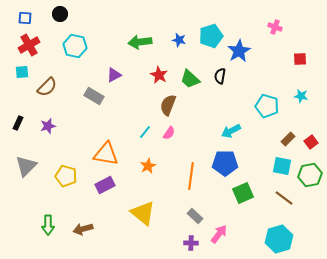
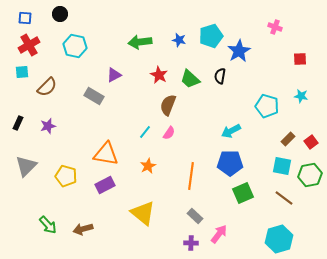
blue pentagon at (225, 163): moved 5 px right
green arrow at (48, 225): rotated 42 degrees counterclockwise
